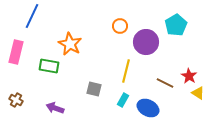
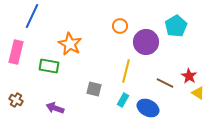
cyan pentagon: moved 1 px down
